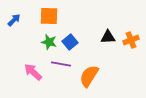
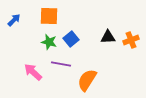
blue square: moved 1 px right, 3 px up
orange semicircle: moved 2 px left, 4 px down
